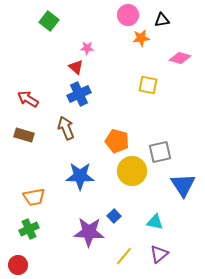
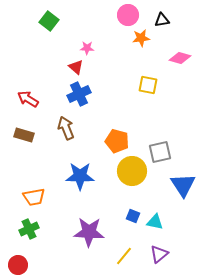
blue square: moved 19 px right; rotated 24 degrees counterclockwise
